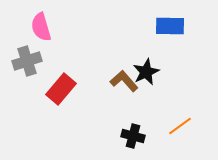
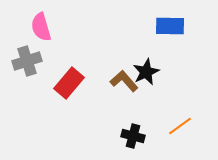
red rectangle: moved 8 px right, 6 px up
